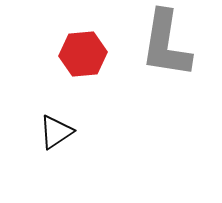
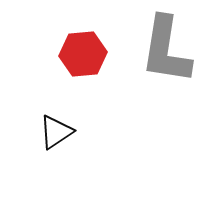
gray L-shape: moved 6 px down
